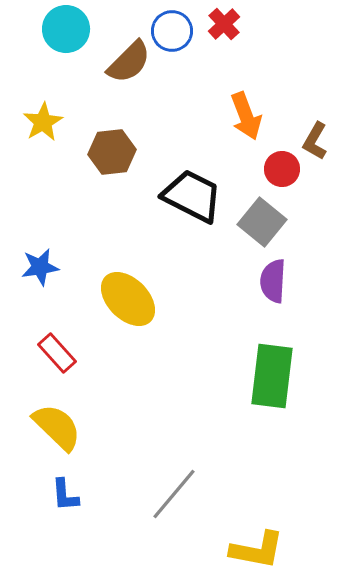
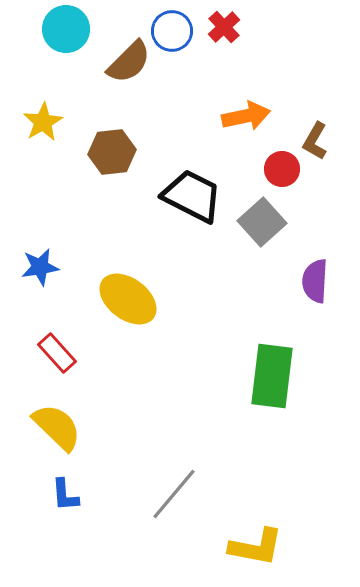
red cross: moved 3 px down
orange arrow: rotated 81 degrees counterclockwise
gray square: rotated 9 degrees clockwise
purple semicircle: moved 42 px right
yellow ellipse: rotated 8 degrees counterclockwise
yellow L-shape: moved 1 px left, 3 px up
